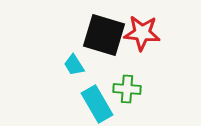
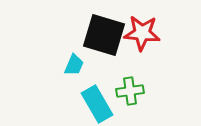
cyan trapezoid: rotated 125 degrees counterclockwise
green cross: moved 3 px right, 2 px down; rotated 12 degrees counterclockwise
